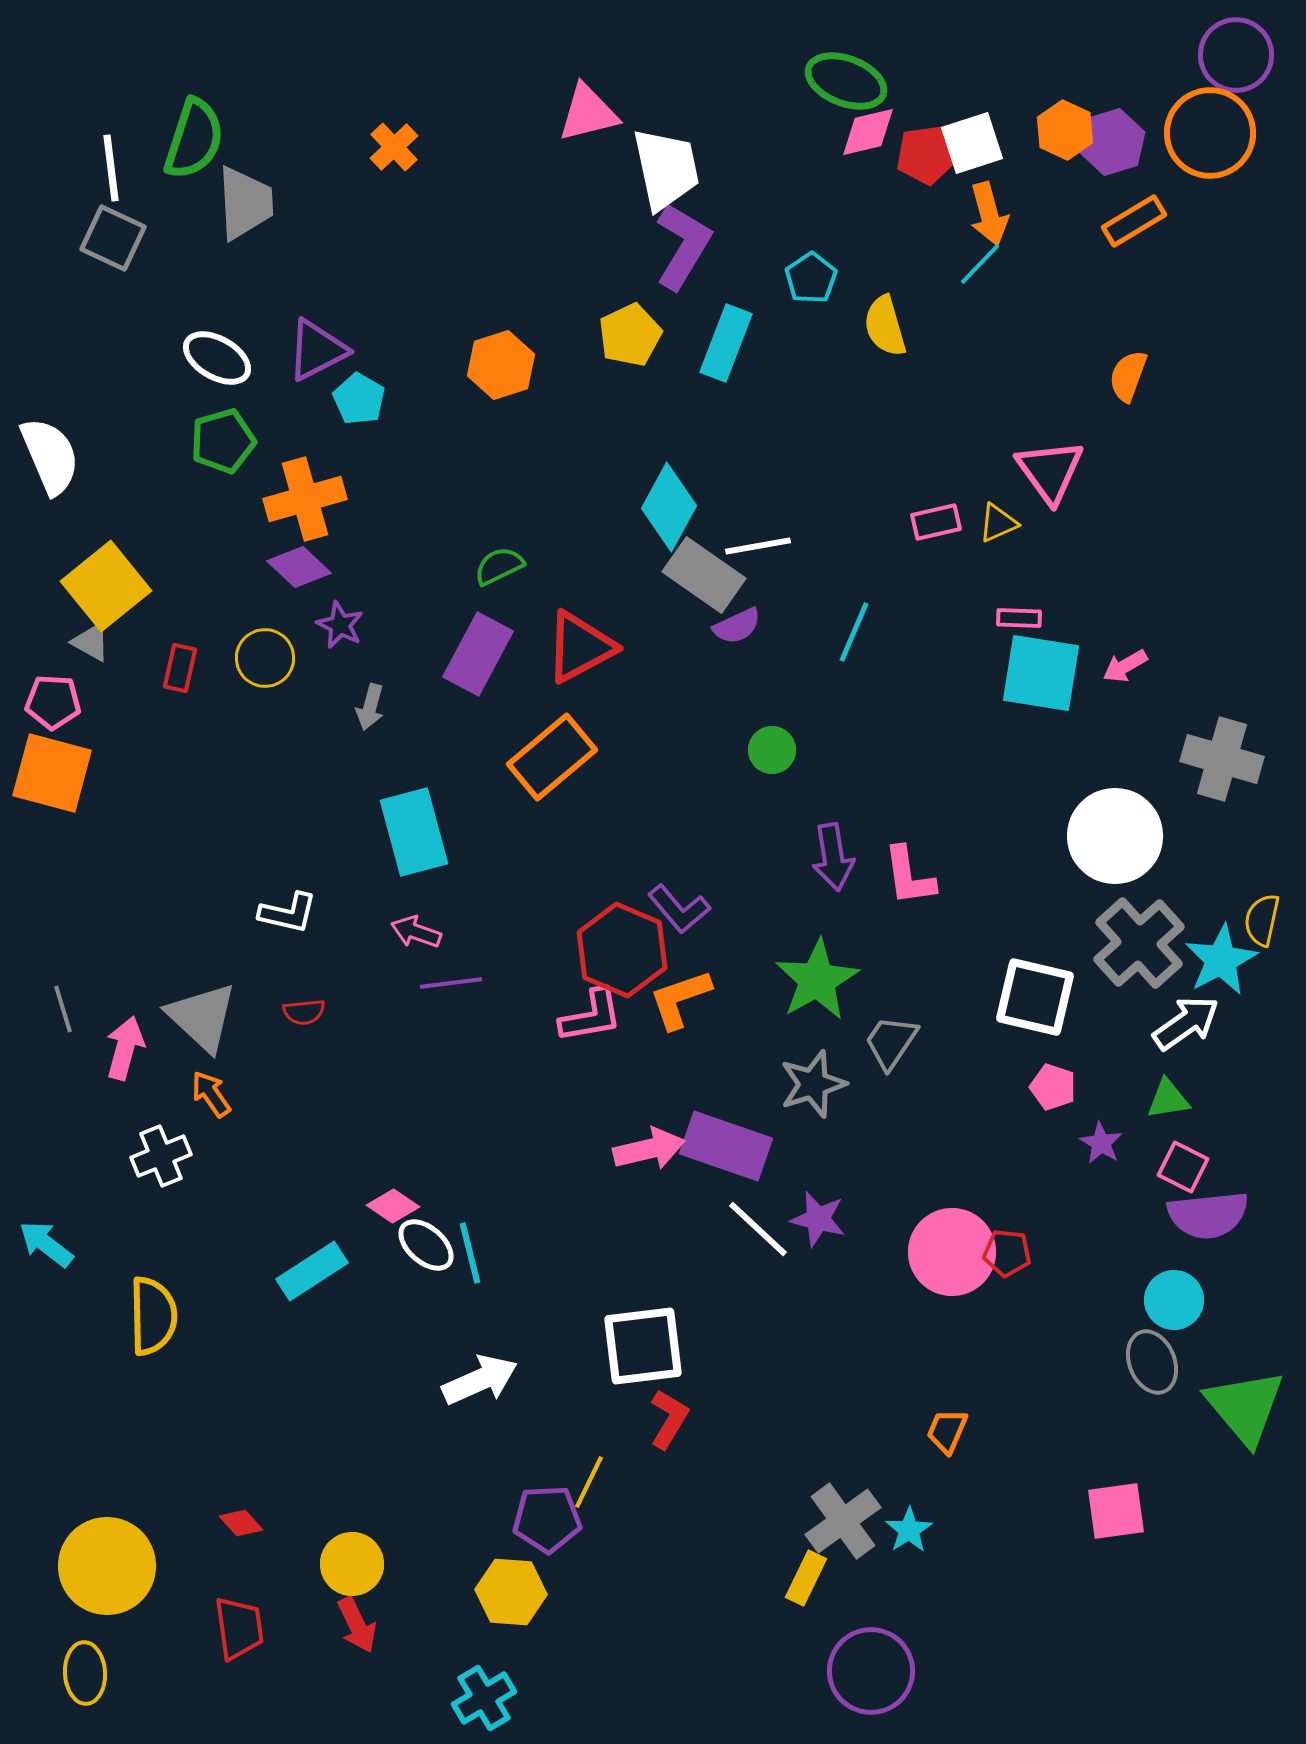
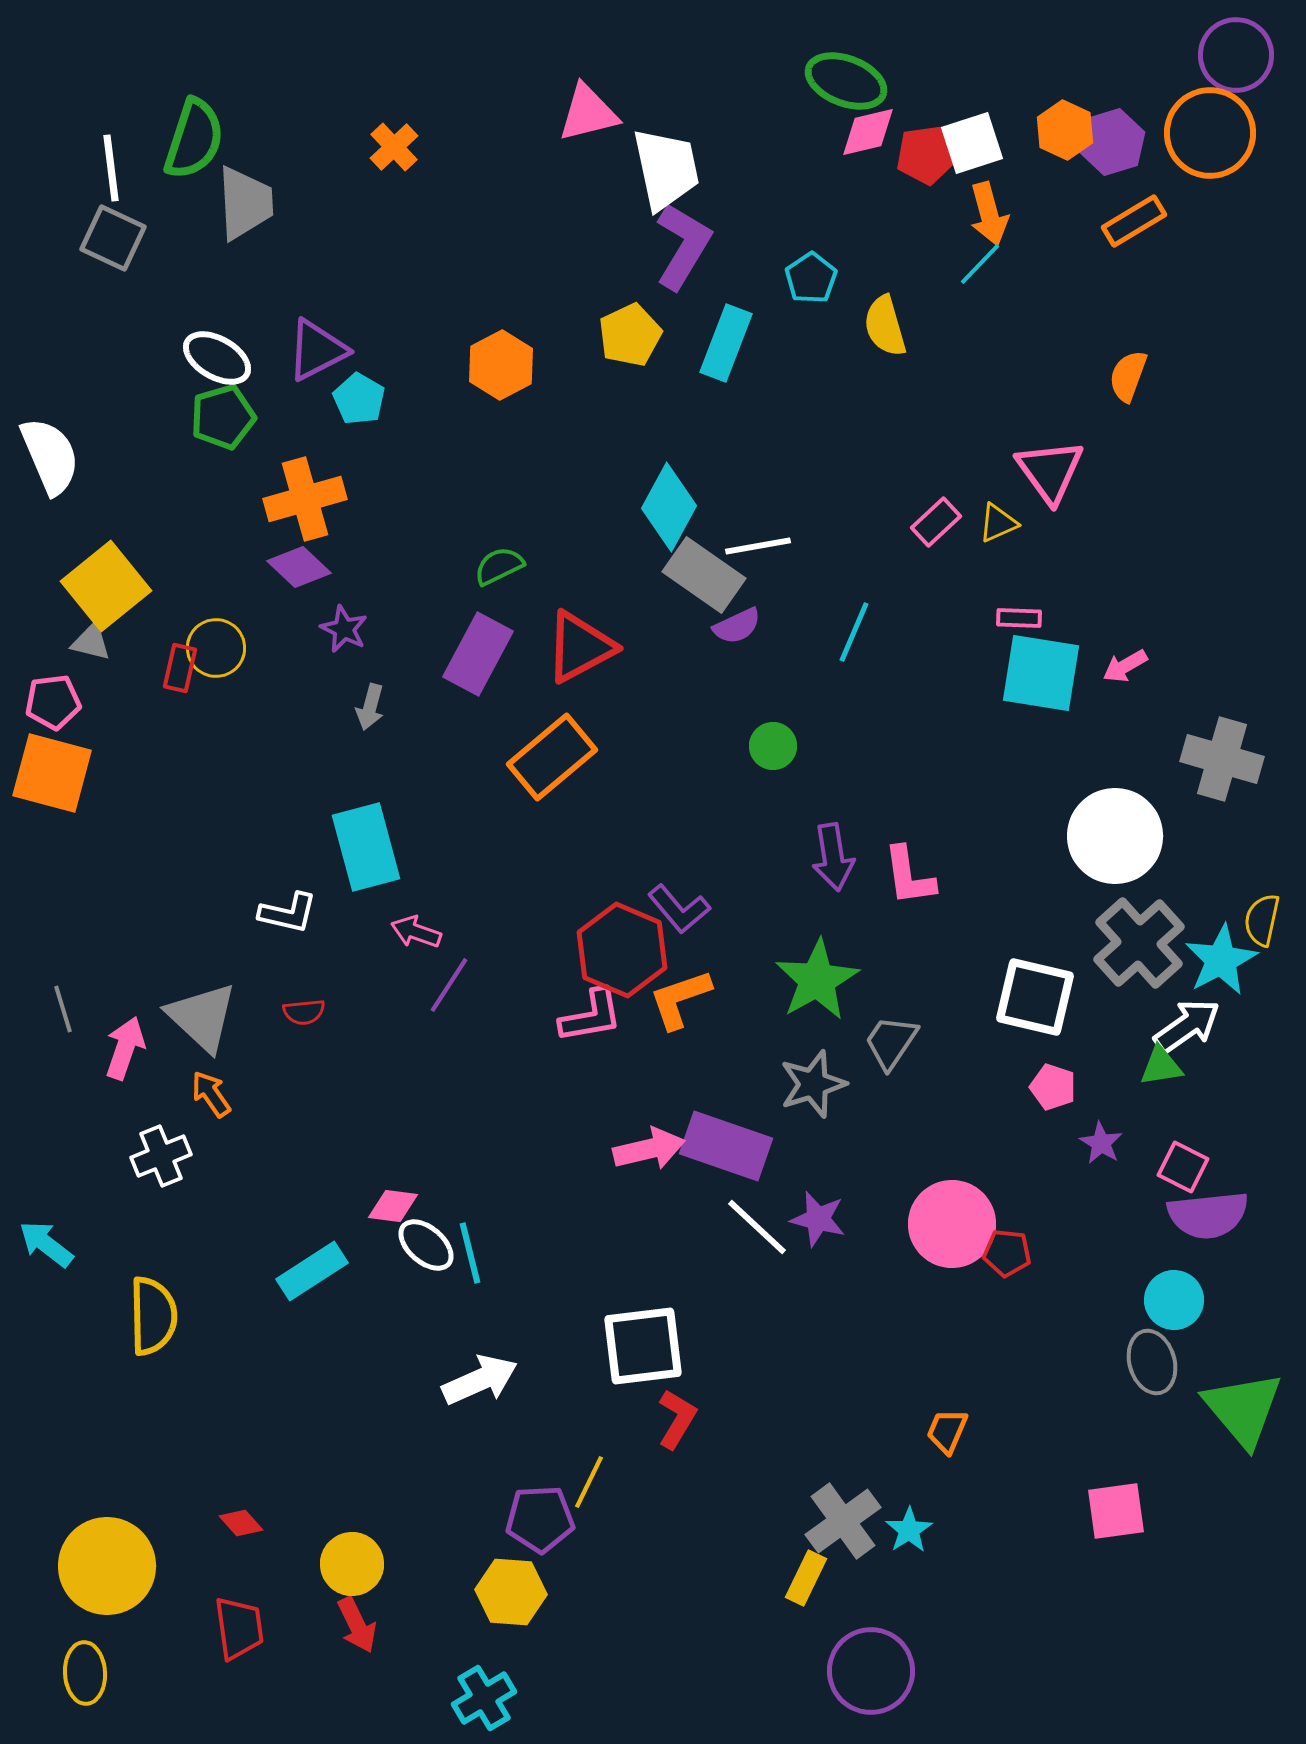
orange hexagon at (501, 365): rotated 10 degrees counterclockwise
green pentagon at (223, 441): moved 24 px up
pink rectangle at (936, 522): rotated 30 degrees counterclockwise
purple star at (340, 625): moved 4 px right, 4 px down
gray triangle at (91, 642): rotated 15 degrees counterclockwise
yellow circle at (265, 658): moved 49 px left, 10 px up
pink pentagon at (53, 702): rotated 10 degrees counterclockwise
green circle at (772, 750): moved 1 px right, 4 px up
cyan rectangle at (414, 832): moved 48 px left, 15 px down
purple line at (451, 983): moved 2 px left, 2 px down; rotated 50 degrees counterclockwise
white arrow at (1186, 1023): moved 1 px right, 3 px down
pink arrow at (125, 1048): rotated 4 degrees clockwise
green triangle at (1168, 1099): moved 7 px left, 33 px up
pink diamond at (393, 1206): rotated 27 degrees counterclockwise
white line at (758, 1229): moved 1 px left, 2 px up
pink circle at (952, 1252): moved 28 px up
gray ellipse at (1152, 1362): rotated 6 degrees clockwise
green triangle at (1245, 1407): moved 2 px left, 2 px down
red L-shape at (669, 1419): moved 8 px right
purple pentagon at (547, 1519): moved 7 px left
